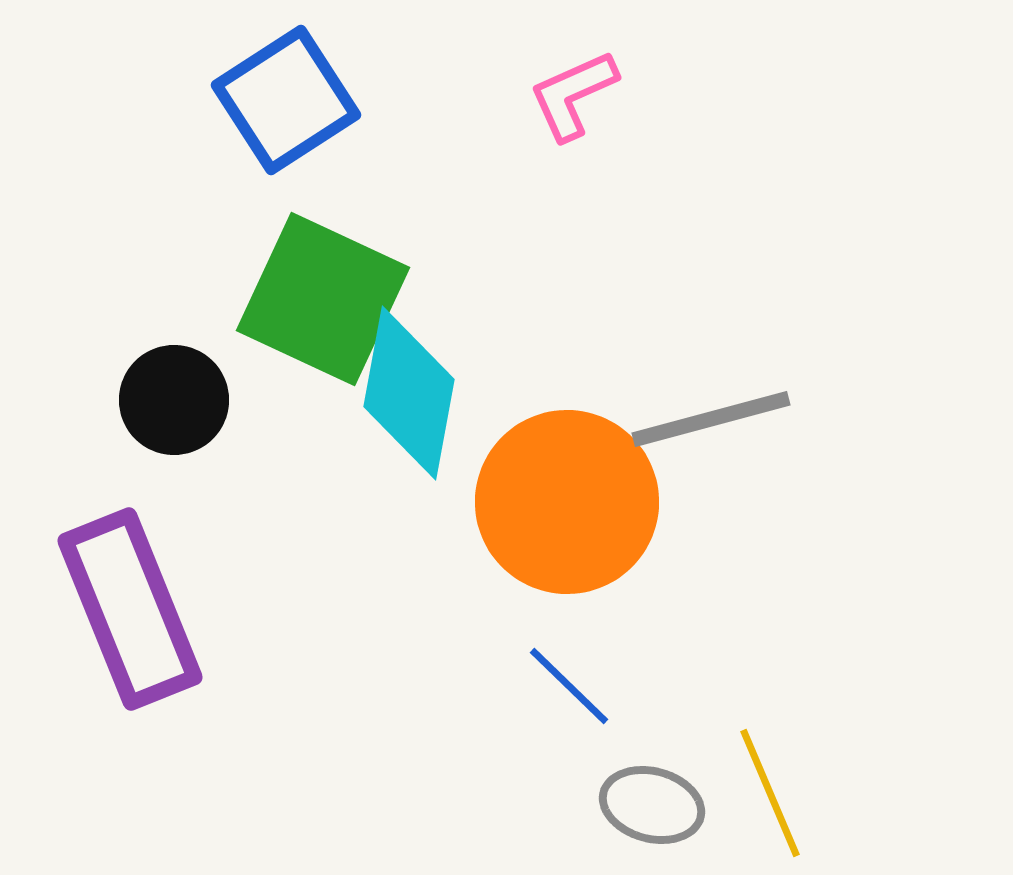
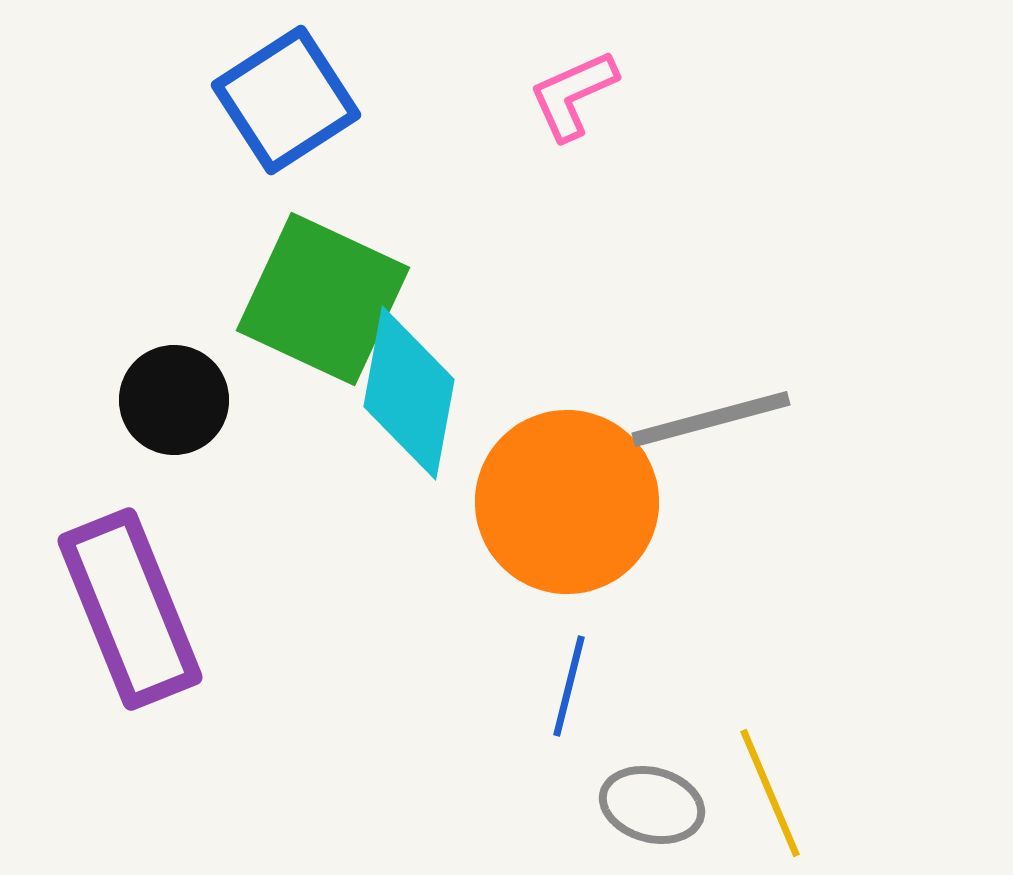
blue line: rotated 60 degrees clockwise
